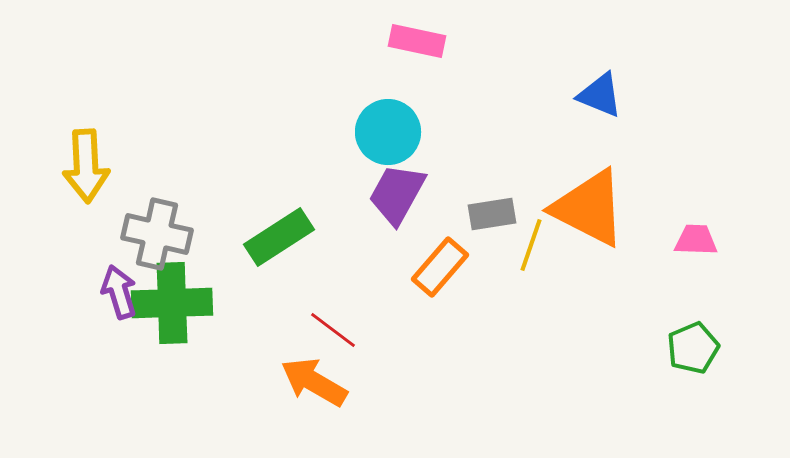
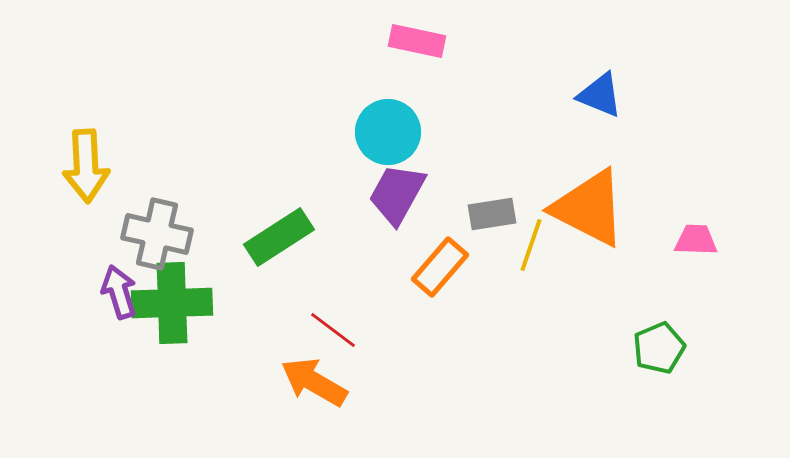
green pentagon: moved 34 px left
